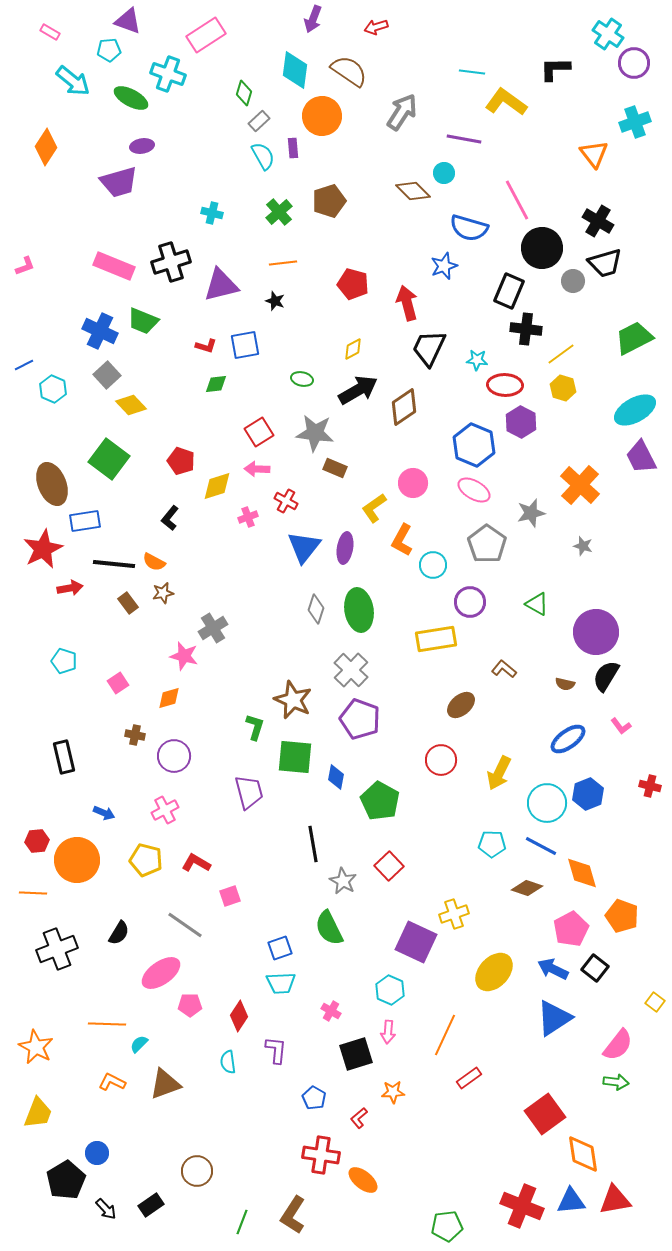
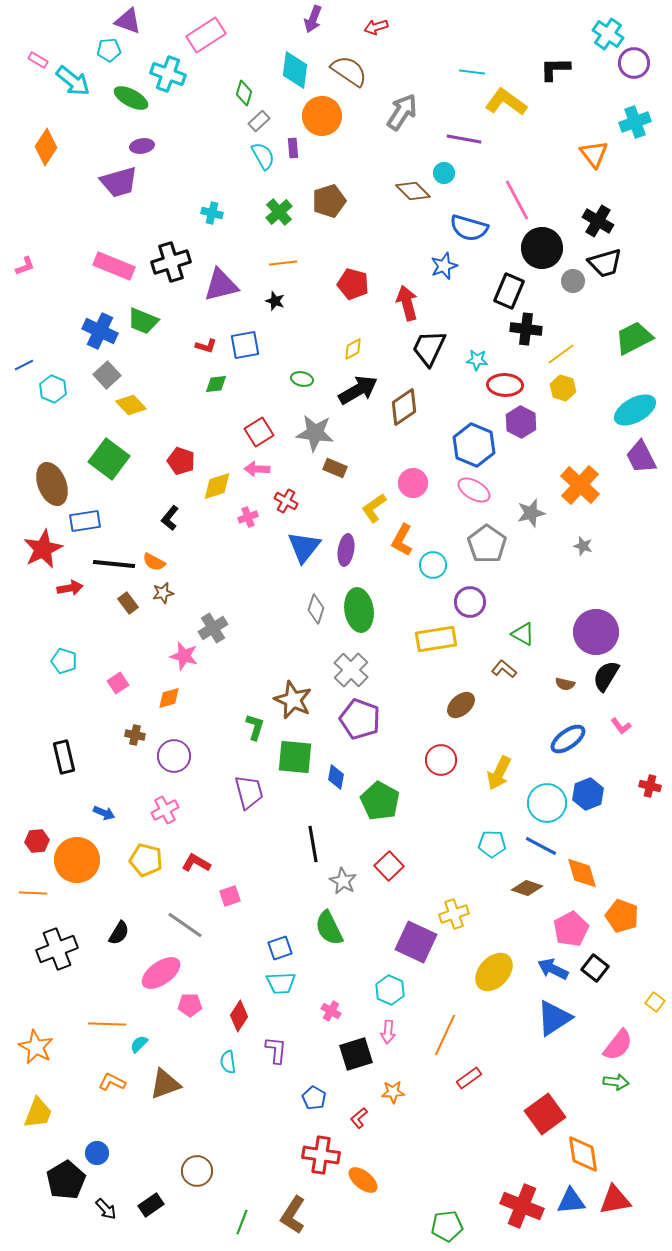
pink rectangle at (50, 32): moved 12 px left, 28 px down
purple ellipse at (345, 548): moved 1 px right, 2 px down
green triangle at (537, 604): moved 14 px left, 30 px down
